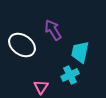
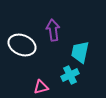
purple arrow: rotated 25 degrees clockwise
white ellipse: rotated 12 degrees counterclockwise
pink triangle: rotated 42 degrees clockwise
